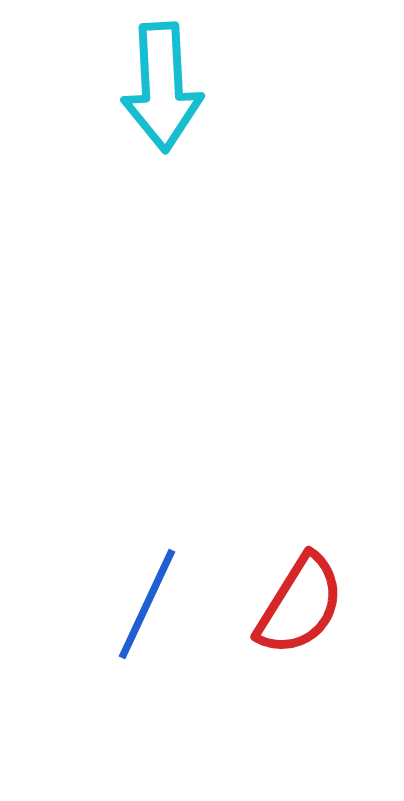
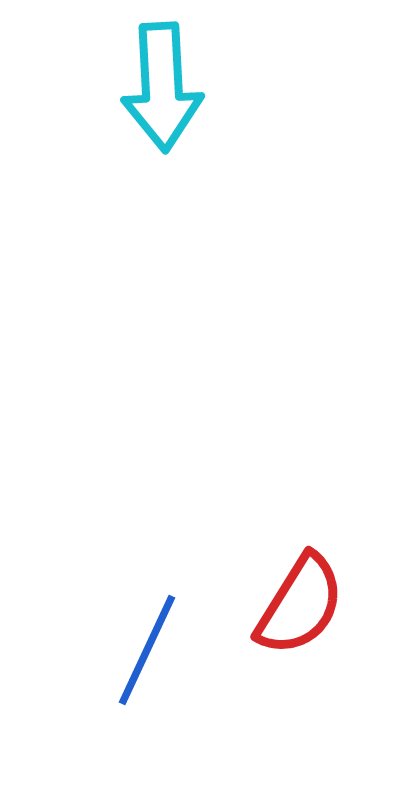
blue line: moved 46 px down
